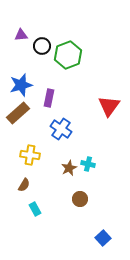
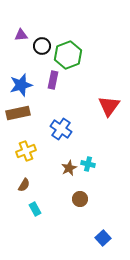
purple rectangle: moved 4 px right, 18 px up
brown rectangle: rotated 30 degrees clockwise
yellow cross: moved 4 px left, 4 px up; rotated 30 degrees counterclockwise
